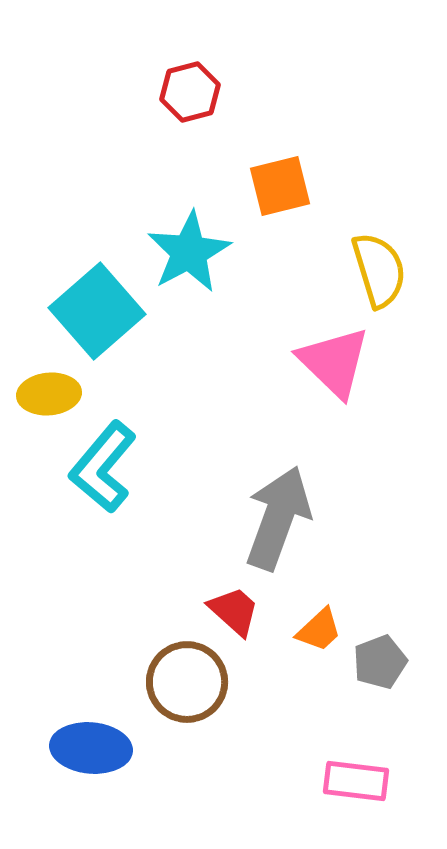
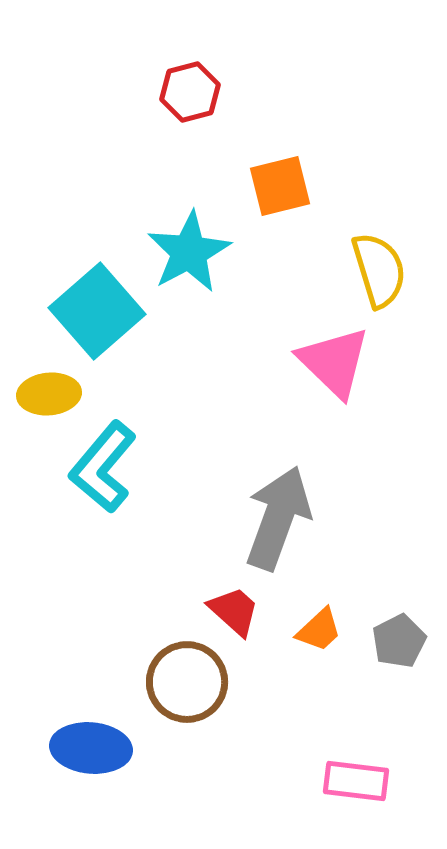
gray pentagon: moved 19 px right, 21 px up; rotated 6 degrees counterclockwise
